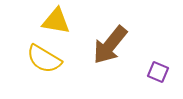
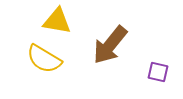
yellow triangle: moved 1 px right
purple square: rotated 10 degrees counterclockwise
